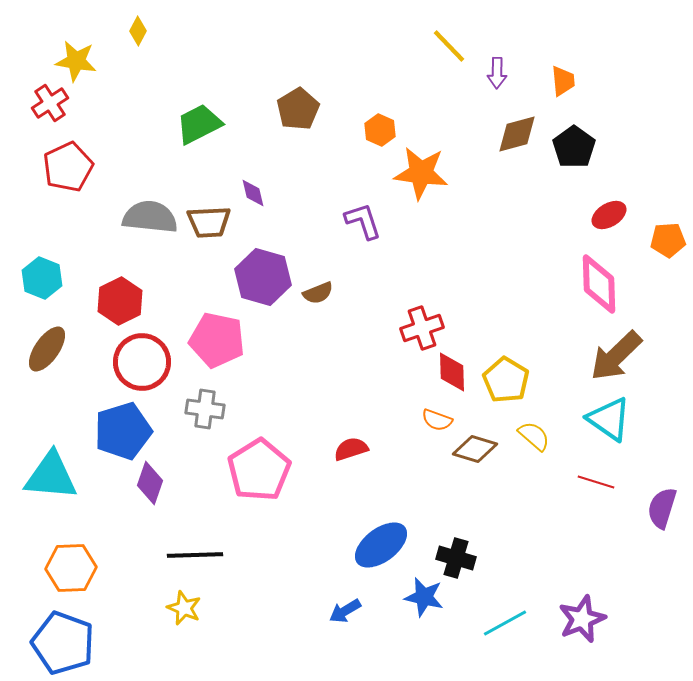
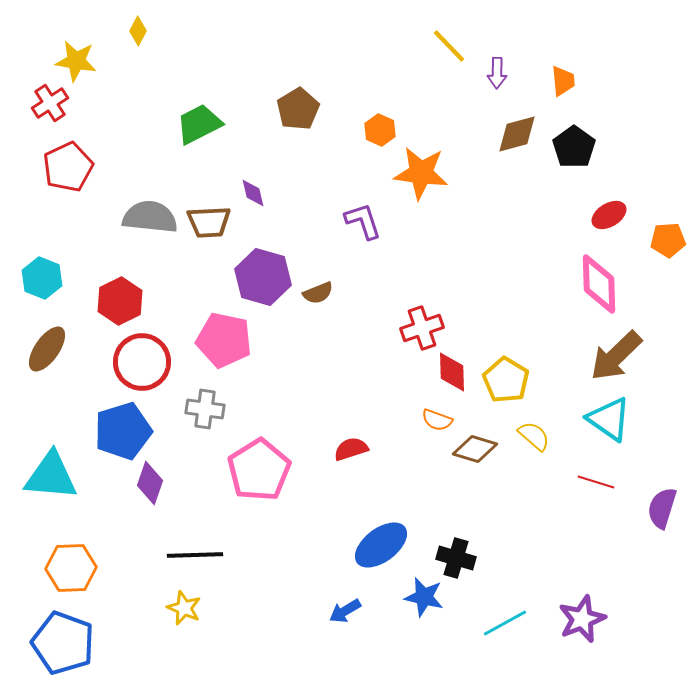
pink pentagon at (217, 340): moved 7 px right
